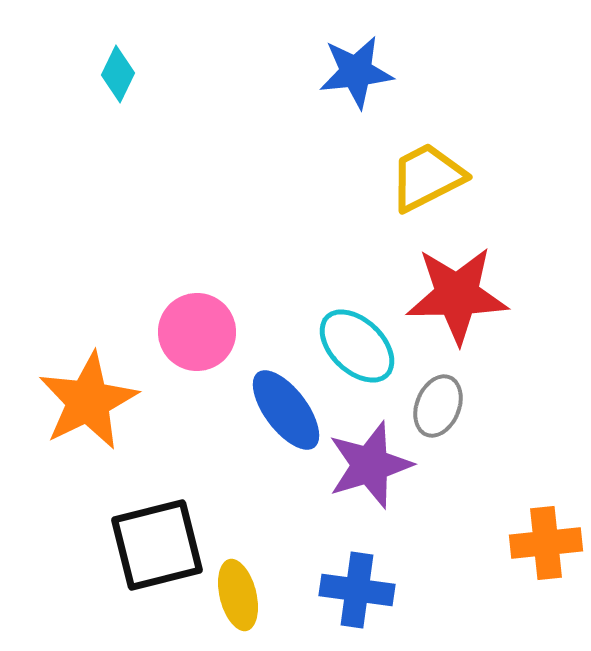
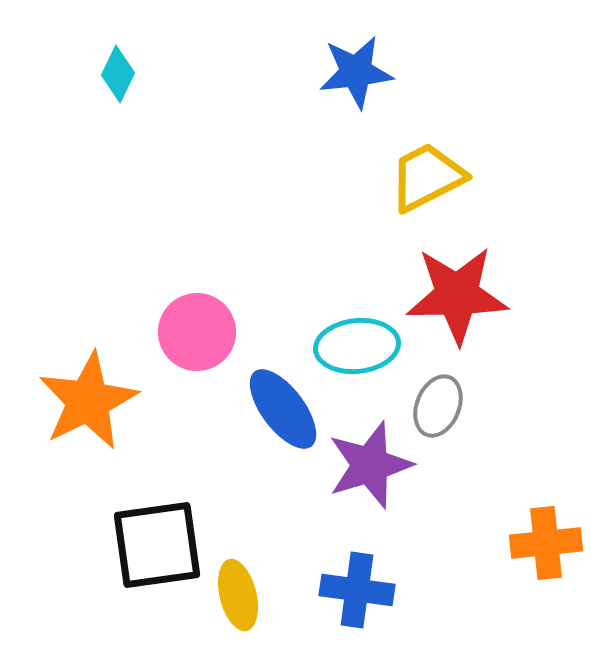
cyan ellipse: rotated 50 degrees counterclockwise
blue ellipse: moved 3 px left, 1 px up
black square: rotated 6 degrees clockwise
